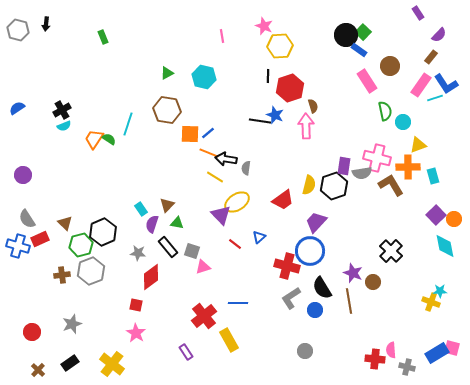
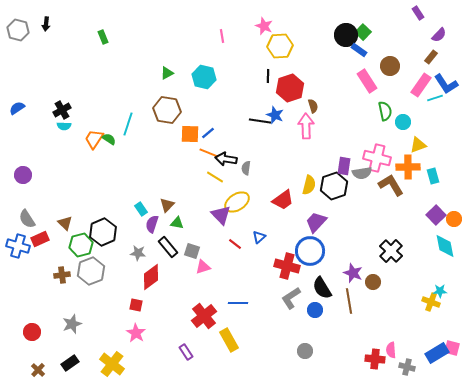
cyan semicircle at (64, 126): rotated 24 degrees clockwise
